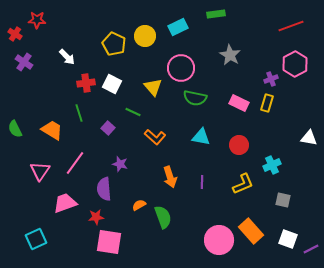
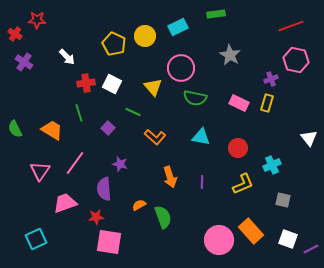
pink hexagon at (295, 64): moved 1 px right, 4 px up; rotated 20 degrees counterclockwise
white triangle at (309, 138): rotated 42 degrees clockwise
red circle at (239, 145): moved 1 px left, 3 px down
